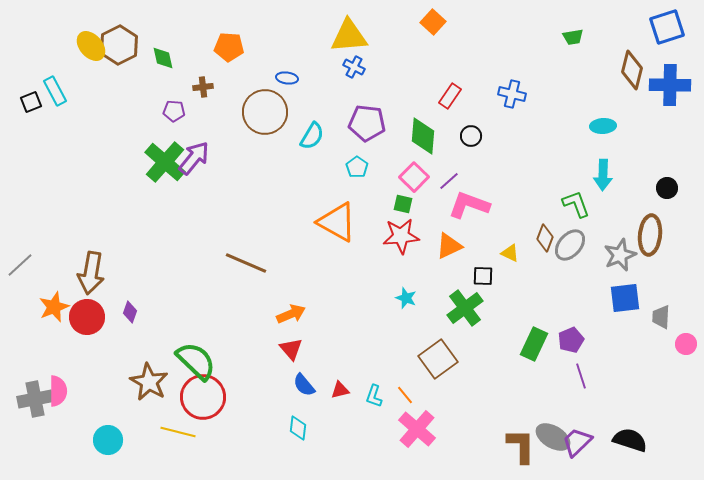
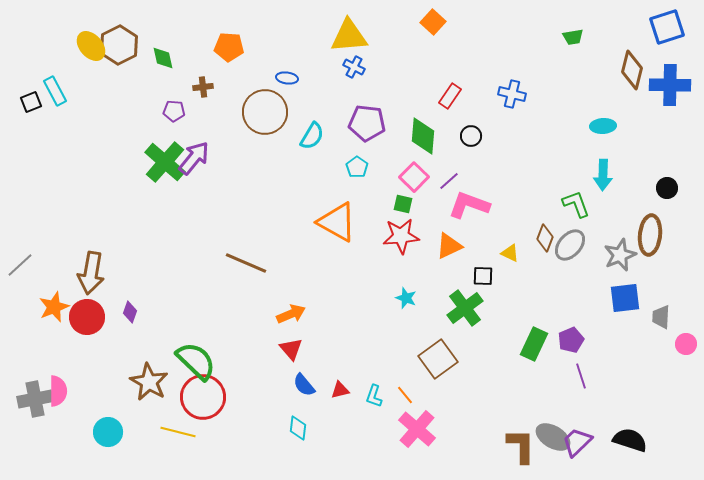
cyan circle at (108, 440): moved 8 px up
